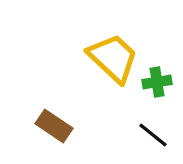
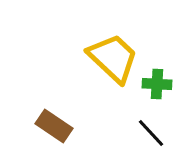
green cross: moved 2 px down; rotated 12 degrees clockwise
black line: moved 2 px left, 2 px up; rotated 8 degrees clockwise
